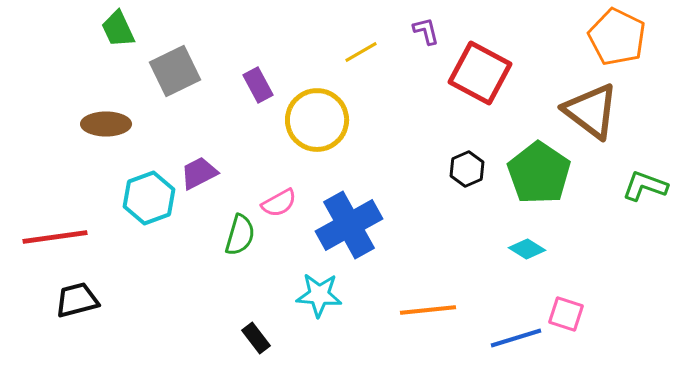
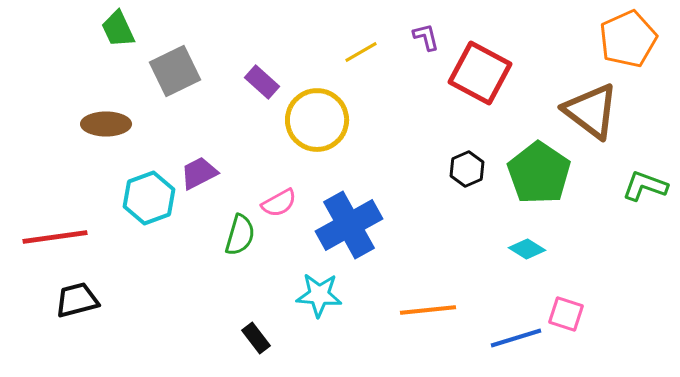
purple L-shape: moved 6 px down
orange pentagon: moved 11 px right, 2 px down; rotated 22 degrees clockwise
purple rectangle: moved 4 px right, 3 px up; rotated 20 degrees counterclockwise
